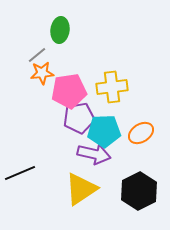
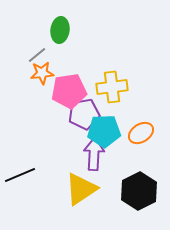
purple pentagon: moved 5 px right, 4 px up
purple arrow: rotated 100 degrees counterclockwise
black line: moved 2 px down
